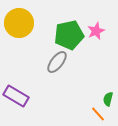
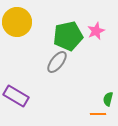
yellow circle: moved 2 px left, 1 px up
green pentagon: moved 1 px left, 1 px down
orange line: rotated 49 degrees counterclockwise
